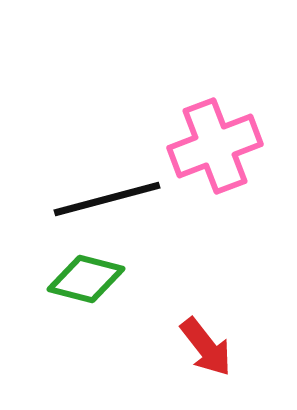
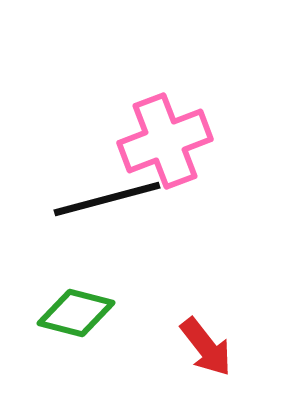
pink cross: moved 50 px left, 5 px up
green diamond: moved 10 px left, 34 px down
